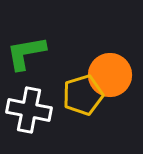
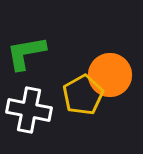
yellow pentagon: rotated 12 degrees counterclockwise
